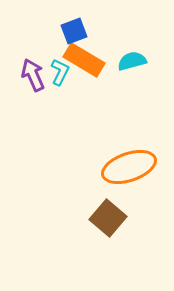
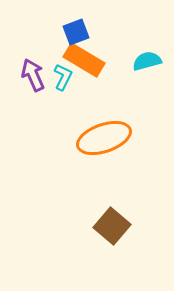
blue square: moved 2 px right, 1 px down
cyan semicircle: moved 15 px right
cyan L-shape: moved 3 px right, 5 px down
orange ellipse: moved 25 px left, 29 px up
brown square: moved 4 px right, 8 px down
